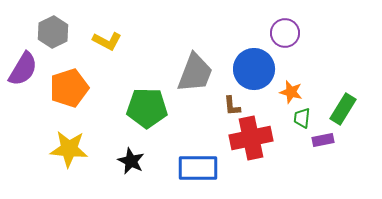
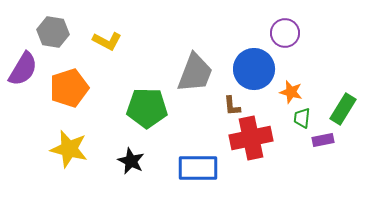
gray hexagon: rotated 24 degrees counterclockwise
yellow star: rotated 9 degrees clockwise
